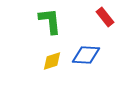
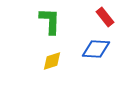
green L-shape: rotated 8 degrees clockwise
blue diamond: moved 10 px right, 6 px up
